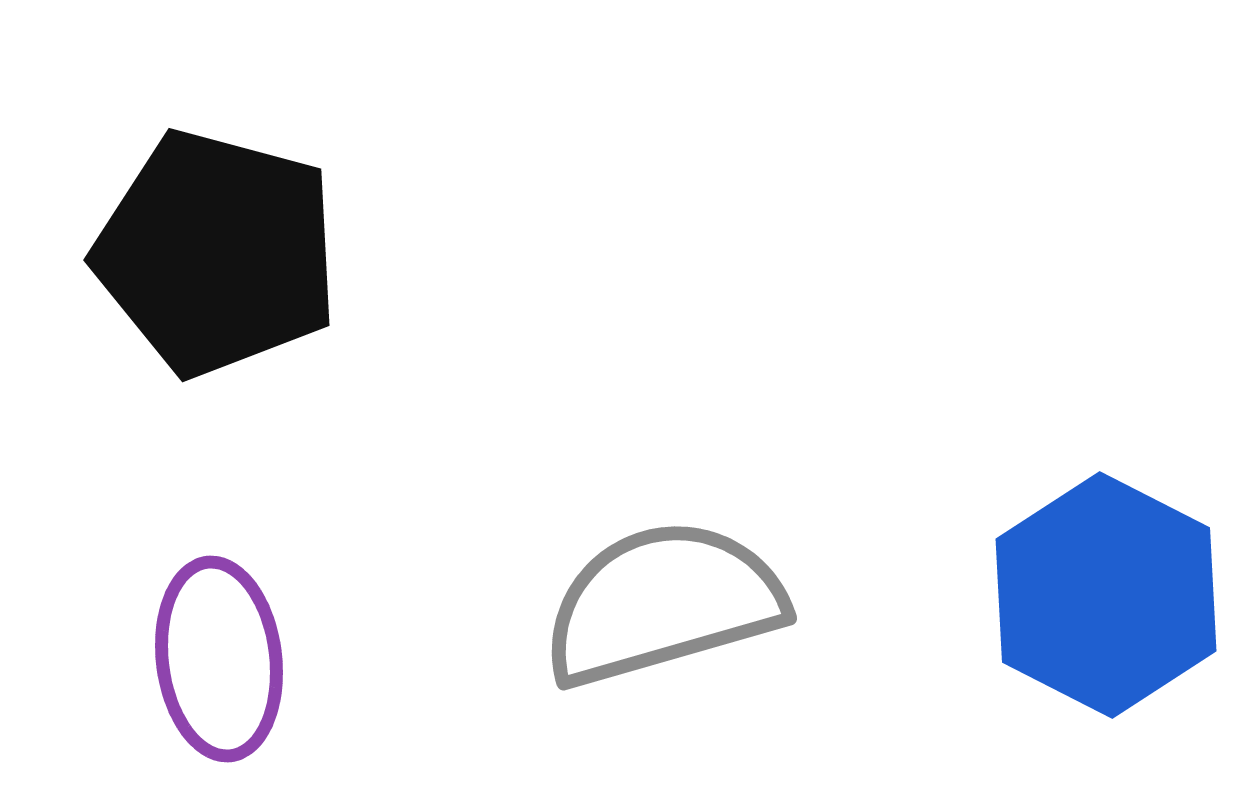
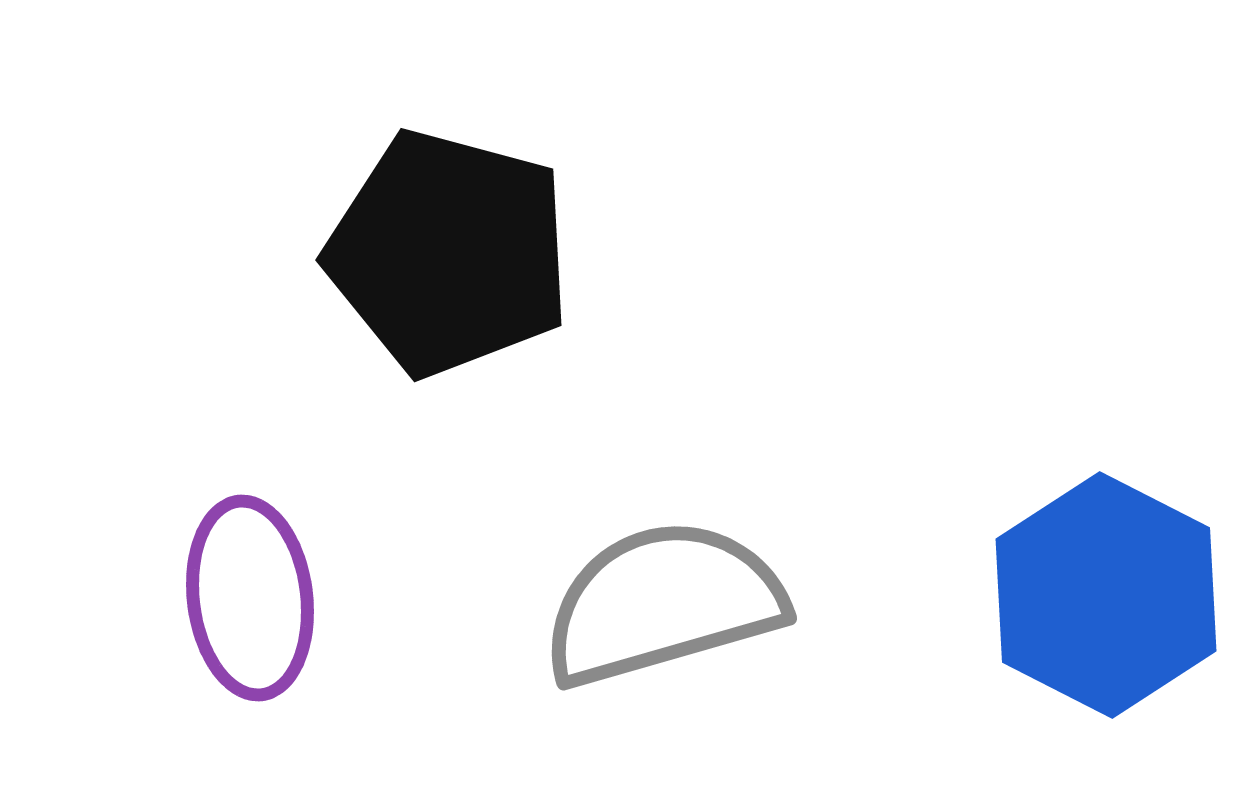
black pentagon: moved 232 px right
purple ellipse: moved 31 px right, 61 px up
